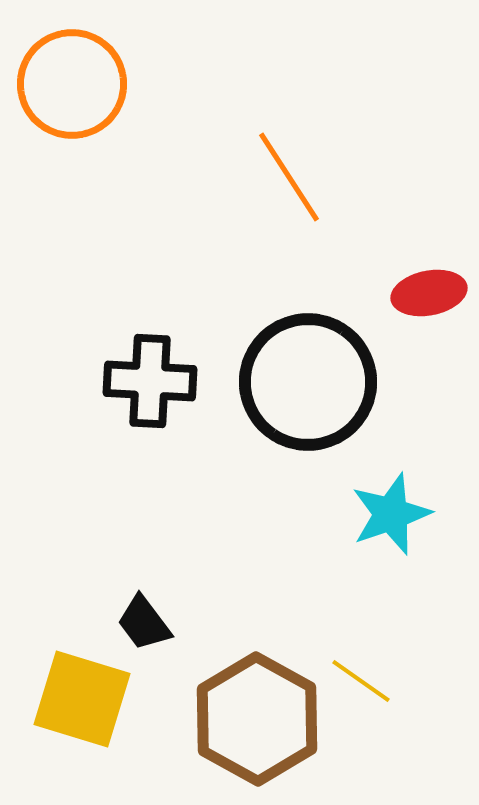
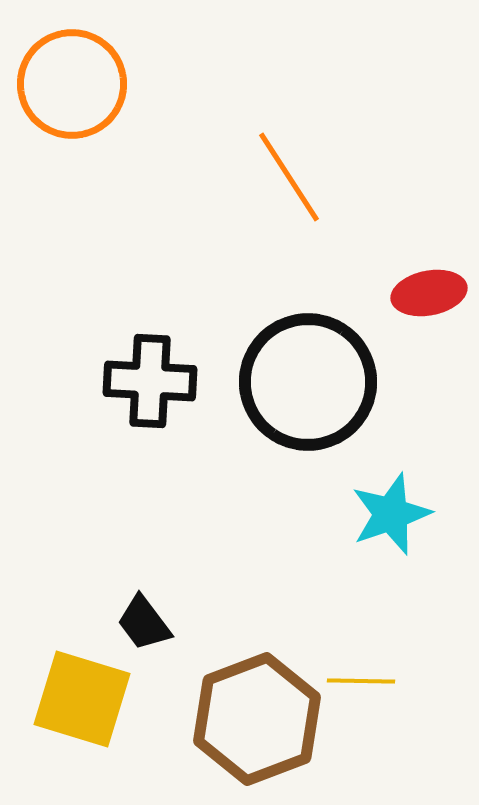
yellow line: rotated 34 degrees counterclockwise
brown hexagon: rotated 10 degrees clockwise
